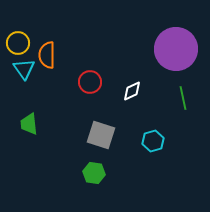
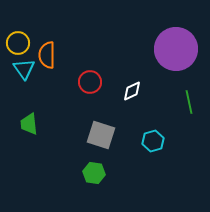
green line: moved 6 px right, 4 px down
